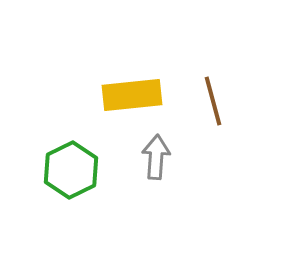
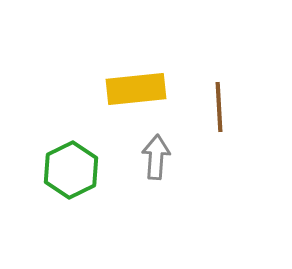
yellow rectangle: moved 4 px right, 6 px up
brown line: moved 6 px right, 6 px down; rotated 12 degrees clockwise
